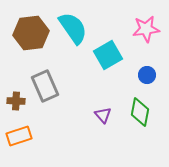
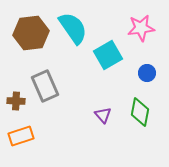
pink star: moved 5 px left, 1 px up
blue circle: moved 2 px up
orange rectangle: moved 2 px right
